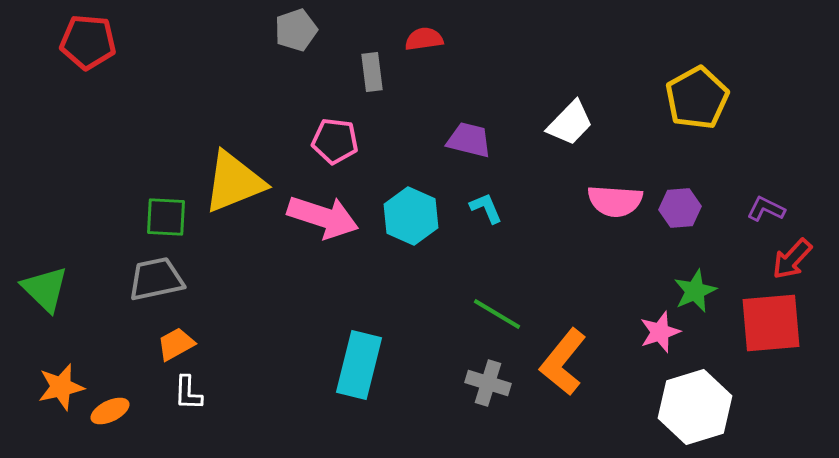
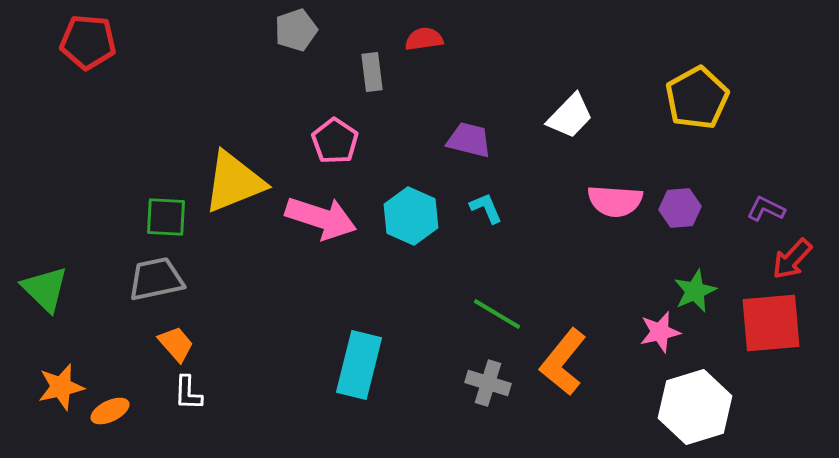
white trapezoid: moved 7 px up
pink pentagon: rotated 27 degrees clockwise
pink arrow: moved 2 px left, 1 px down
pink star: rotated 6 degrees clockwise
orange trapezoid: rotated 78 degrees clockwise
